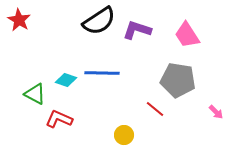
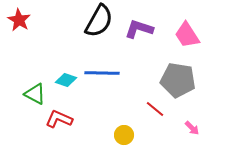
black semicircle: rotated 28 degrees counterclockwise
purple L-shape: moved 2 px right, 1 px up
pink arrow: moved 24 px left, 16 px down
